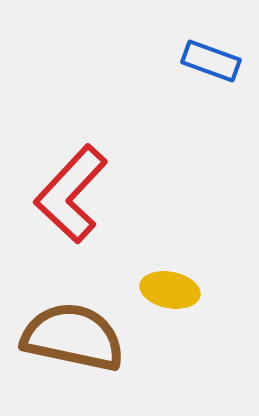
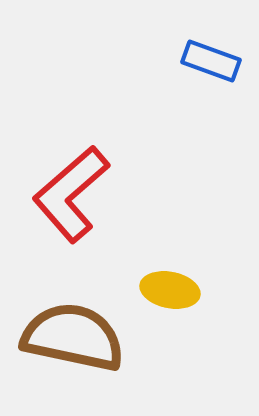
red L-shape: rotated 6 degrees clockwise
